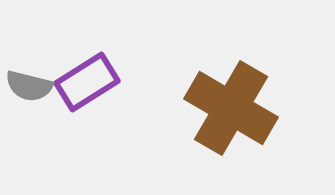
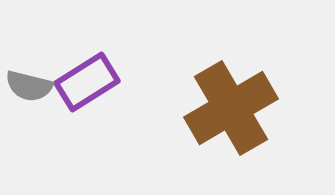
brown cross: rotated 30 degrees clockwise
